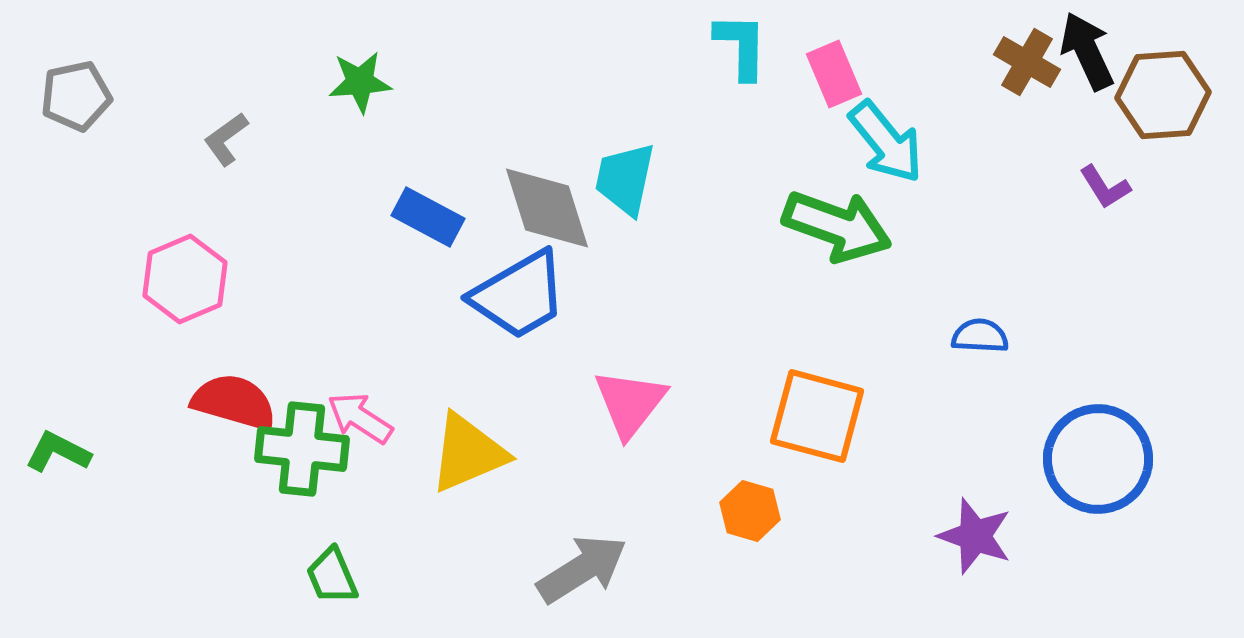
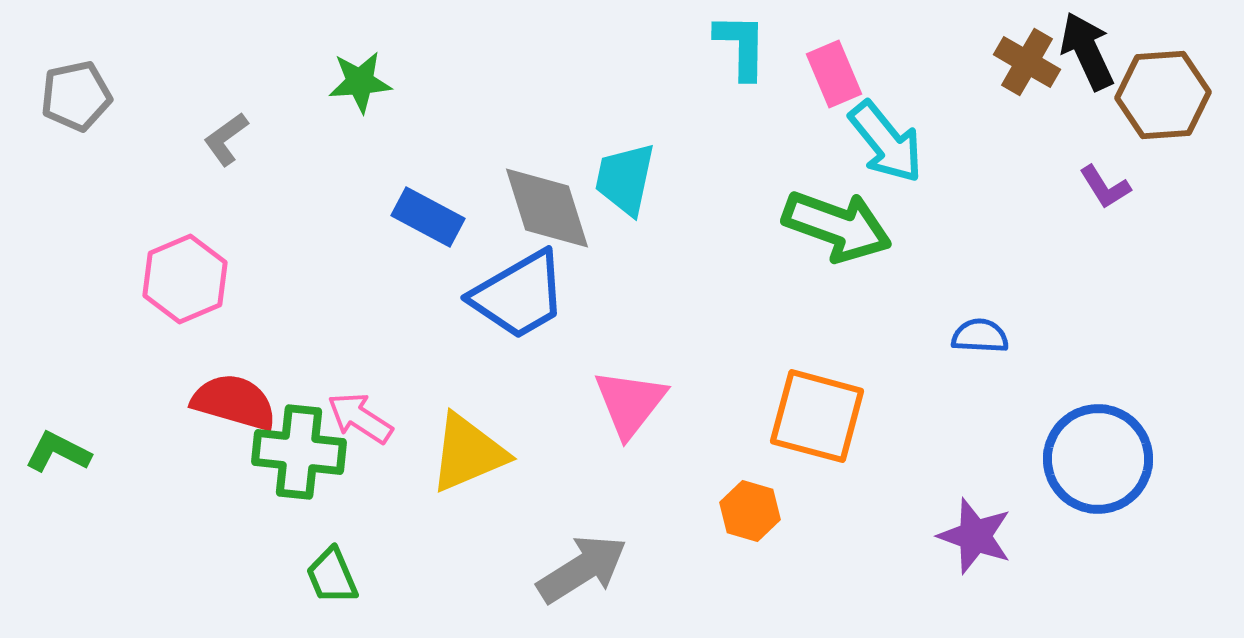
green cross: moved 3 px left, 3 px down
